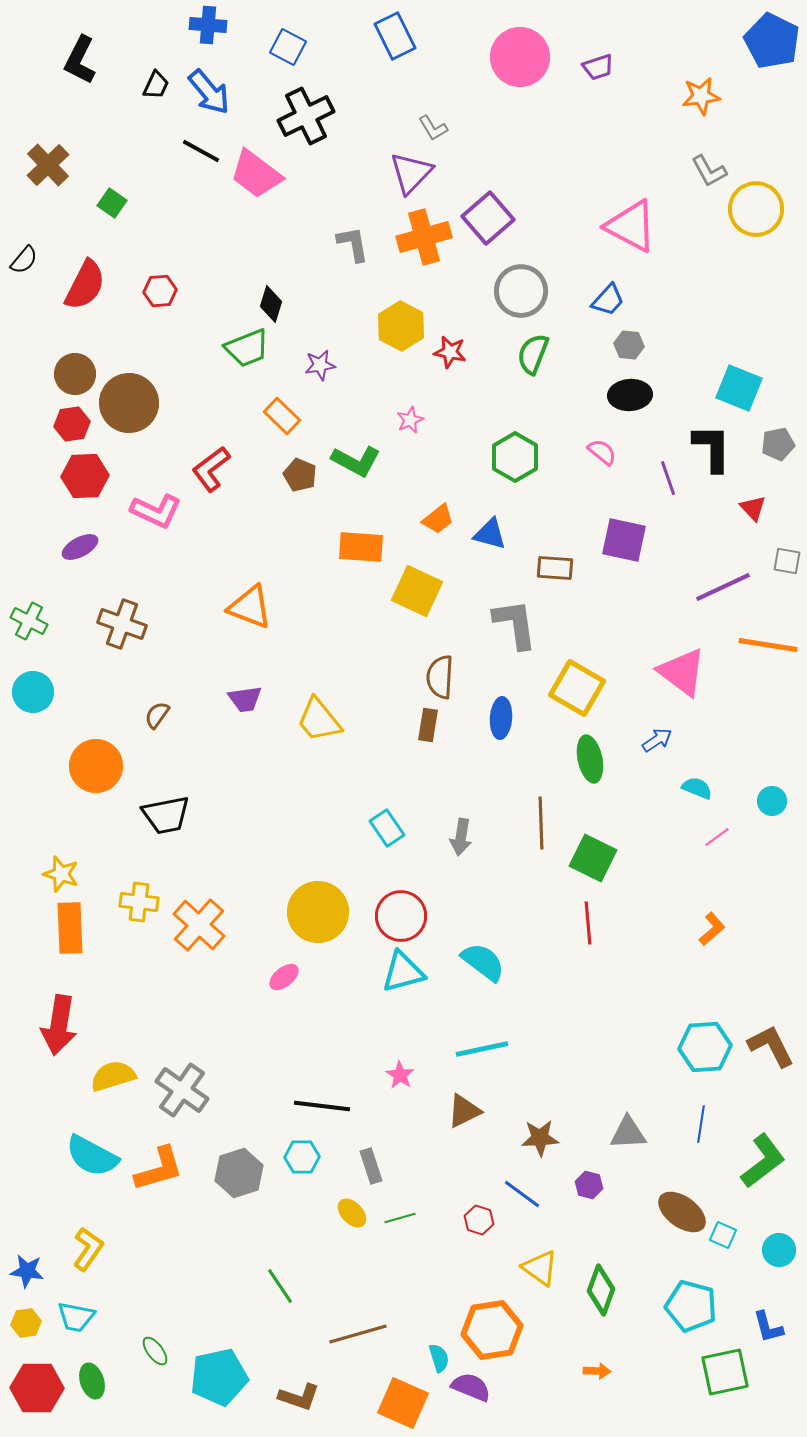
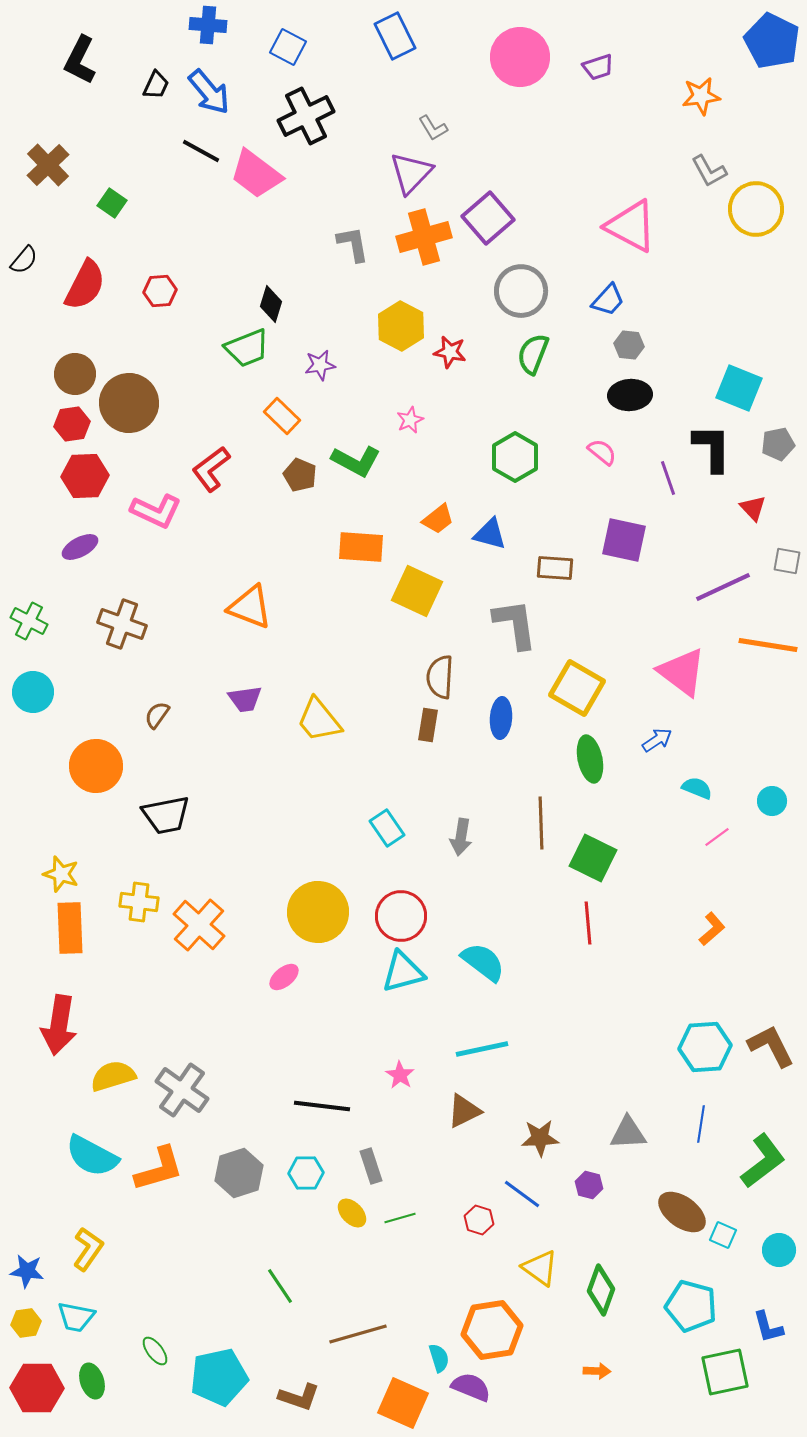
cyan hexagon at (302, 1157): moved 4 px right, 16 px down
